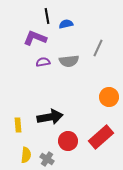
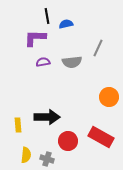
purple L-shape: rotated 20 degrees counterclockwise
gray semicircle: moved 3 px right, 1 px down
black arrow: moved 3 px left; rotated 10 degrees clockwise
red rectangle: rotated 70 degrees clockwise
gray cross: rotated 16 degrees counterclockwise
